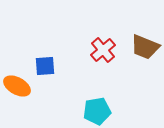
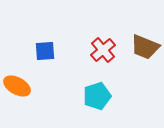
blue square: moved 15 px up
cyan pentagon: moved 15 px up; rotated 8 degrees counterclockwise
